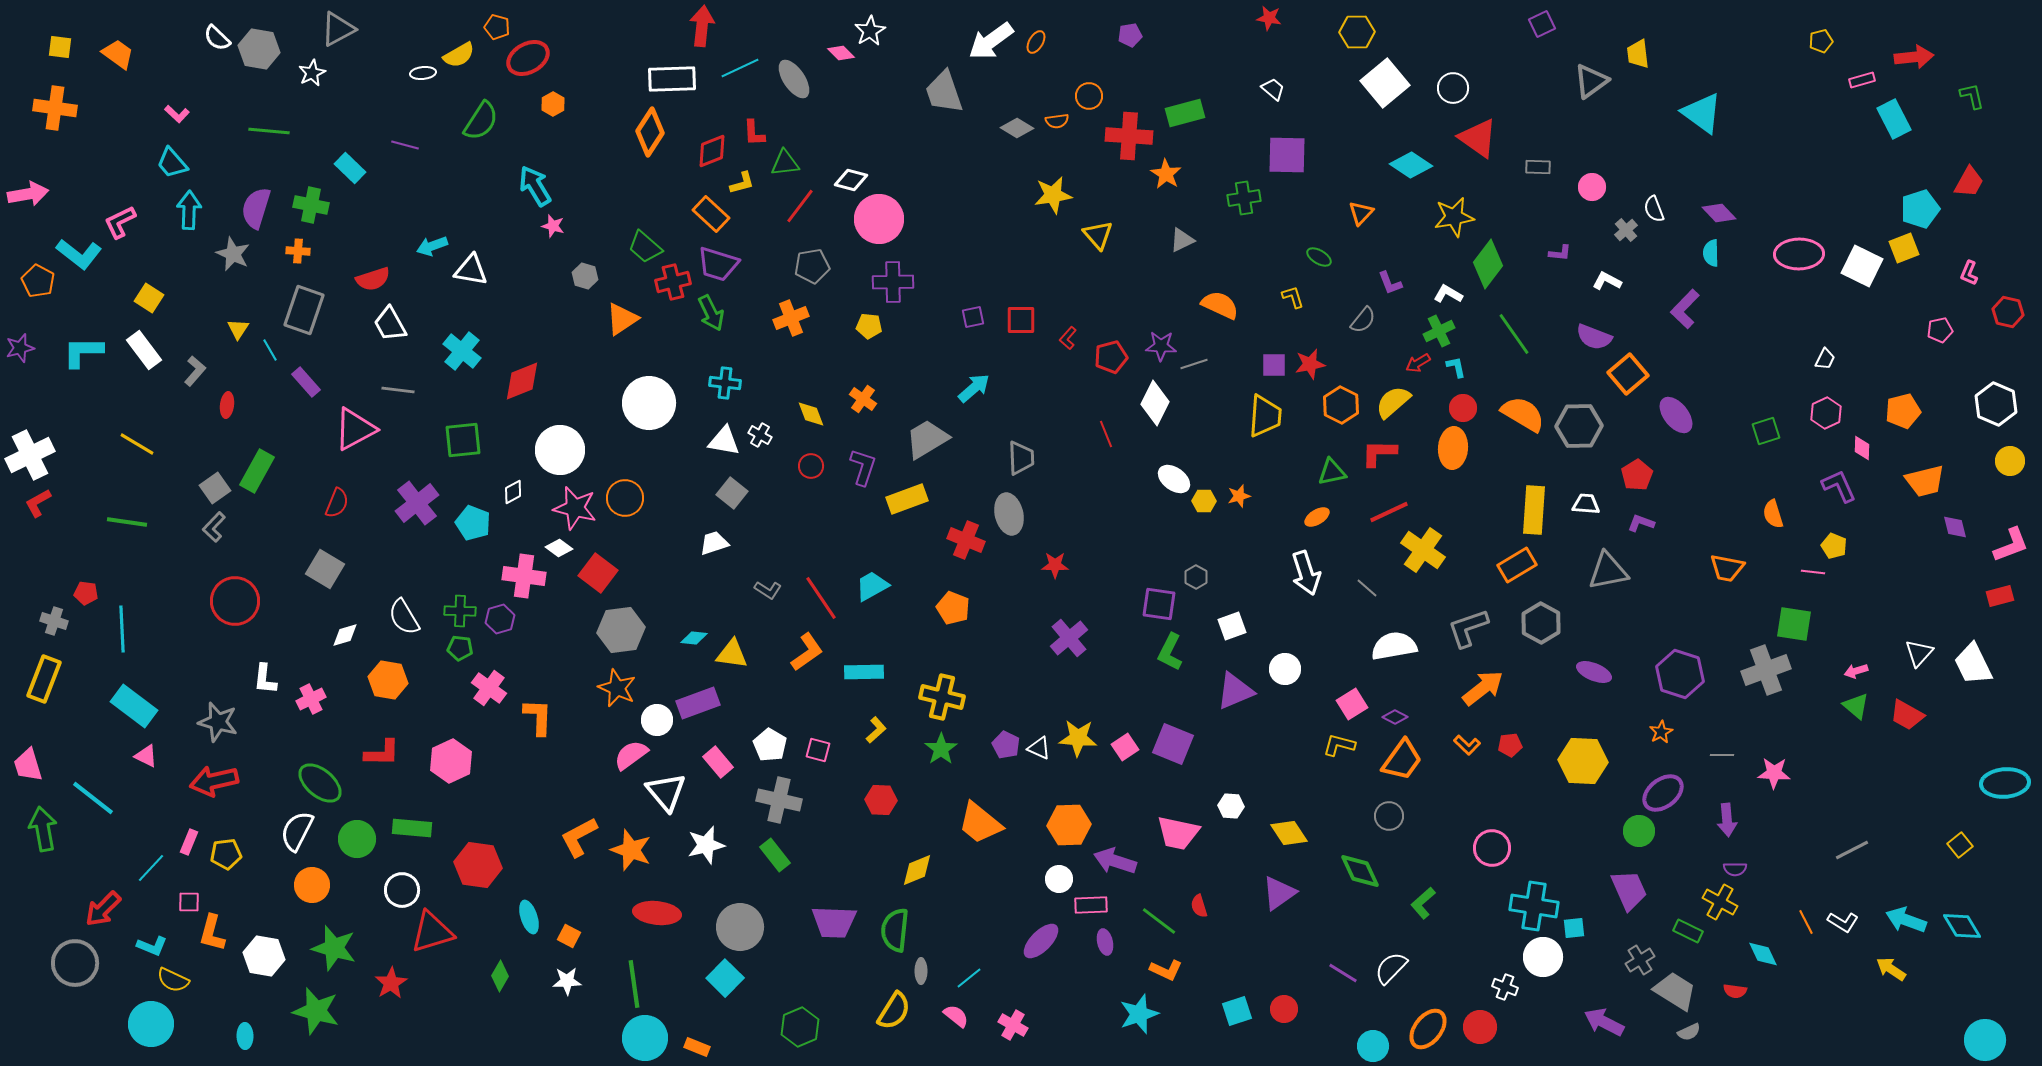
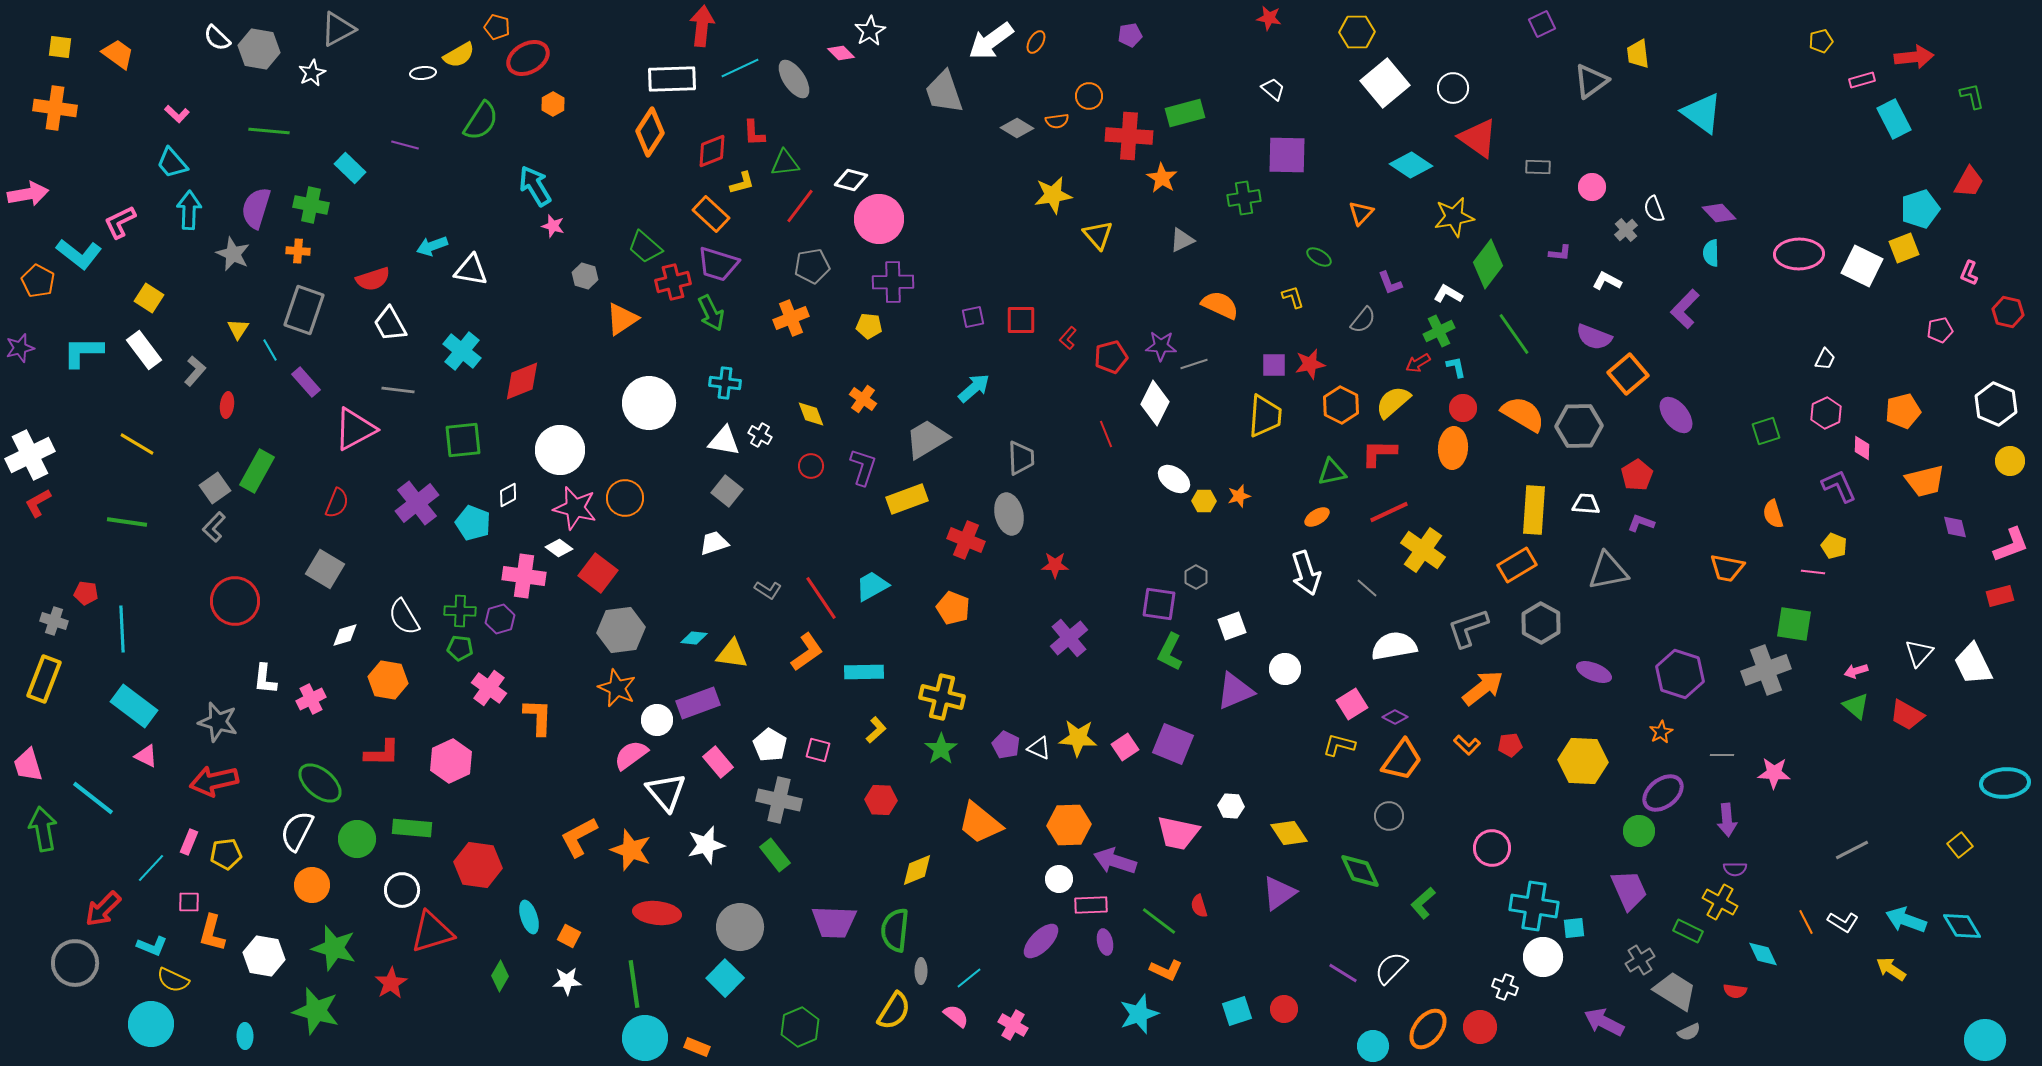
orange star at (1166, 174): moved 4 px left, 4 px down
white diamond at (513, 492): moved 5 px left, 3 px down
gray square at (732, 493): moved 5 px left, 2 px up
